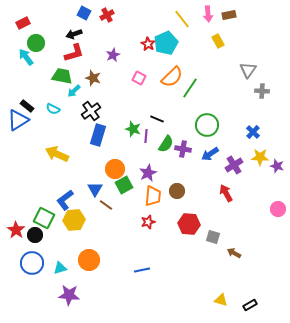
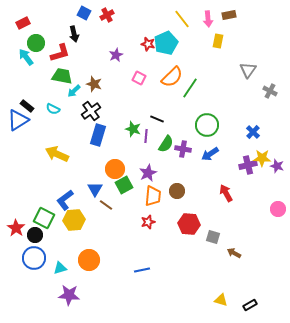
pink arrow at (208, 14): moved 5 px down
black arrow at (74, 34): rotated 84 degrees counterclockwise
yellow rectangle at (218, 41): rotated 40 degrees clockwise
red star at (148, 44): rotated 16 degrees counterclockwise
red L-shape at (74, 53): moved 14 px left
purple star at (113, 55): moved 3 px right
brown star at (93, 78): moved 1 px right, 6 px down
gray cross at (262, 91): moved 8 px right; rotated 24 degrees clockwise
yellow star at (260, 157): moved 2 px right, 1 px down
purple cross at (234, 165): moved 14 px right; rotated 18 degrees clockwise
red star at (16, 230): moved 2 px up
blue circle at (32, 263): moved 2 px right, 5 px up
